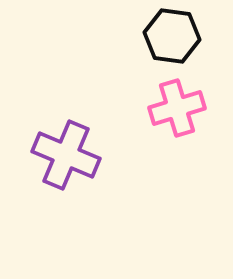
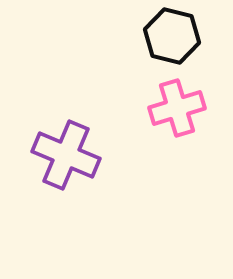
black hexagon: rotated 6 degrees clockwise
